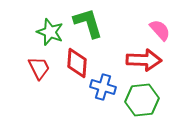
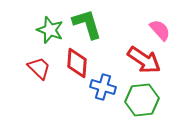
green L-shape: moved 1 px left, 1 px down
green star: moved 2 px up
red arrow: rotated 32 degrees clockwise
red trapezoid: rotated 20 degrees counterclockwise
